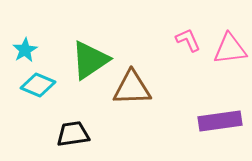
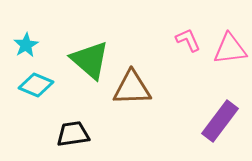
cyan star: moved 1 px right, 5 px up
green triangle: rotated 45 degrees counterclockwise
cyan diamond: moved 2 px left
purple rectangle: rotated 45 degrees counterclockwise
